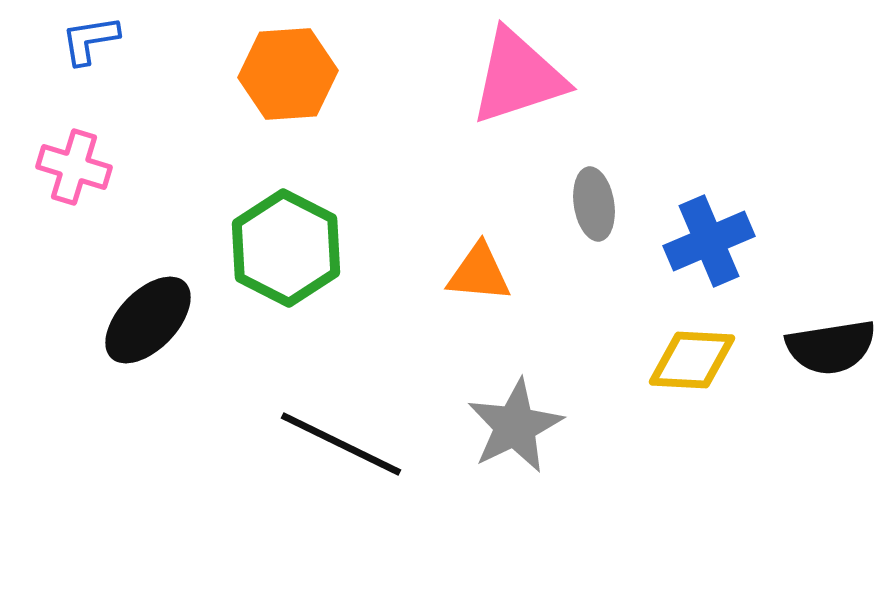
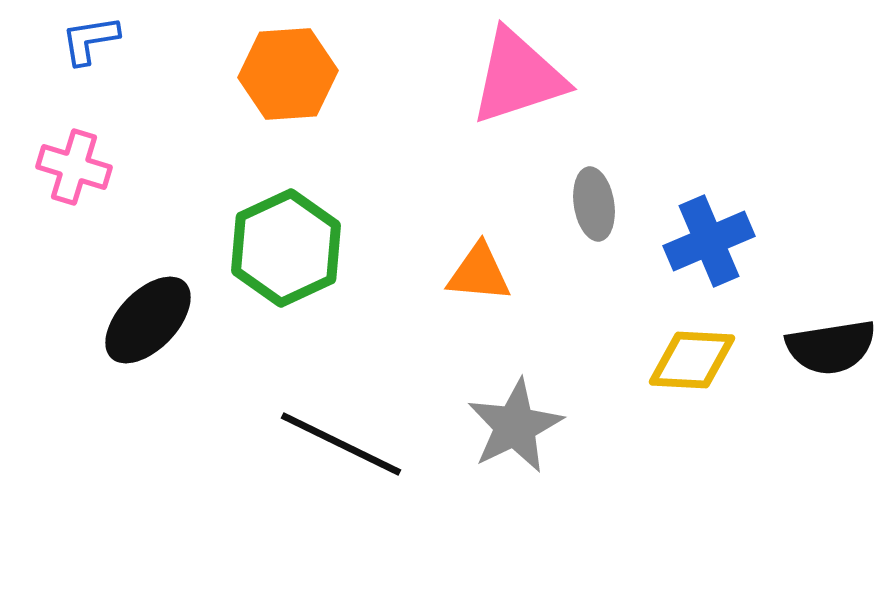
green hexagon: rotated 8 degrees clockwise
